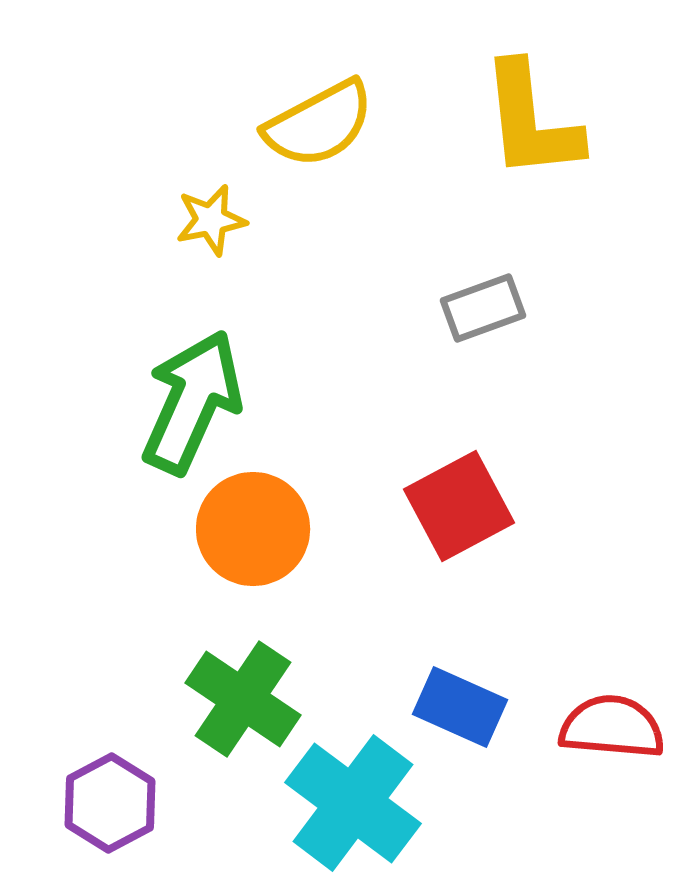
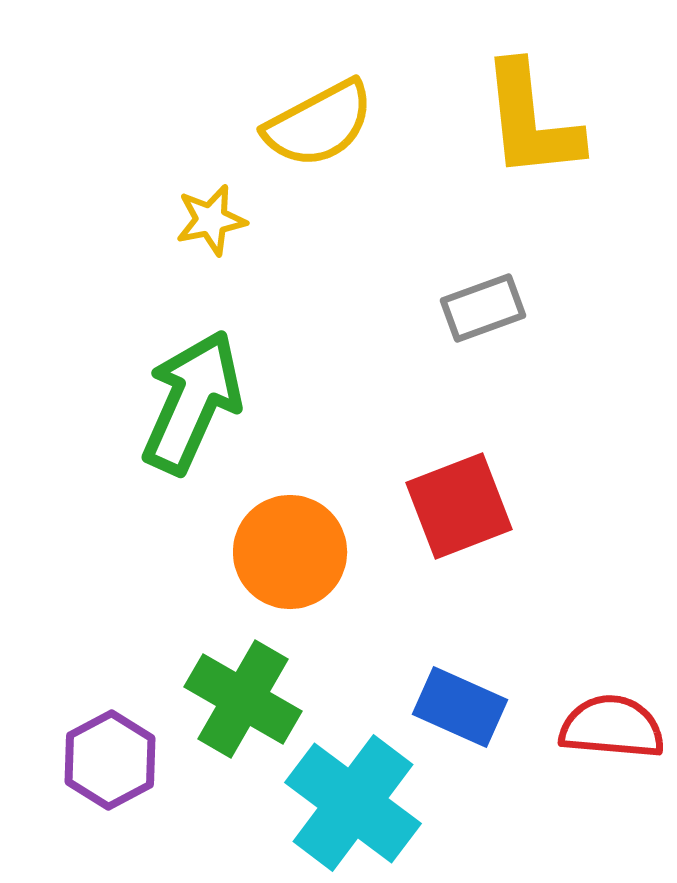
red square: rotated 7 degrees clockwise
orange circle: moved 37 px right, 23 px down
green cross: rotated 4 degrees counterclockwise
purple hexagon: moved 43 px up
